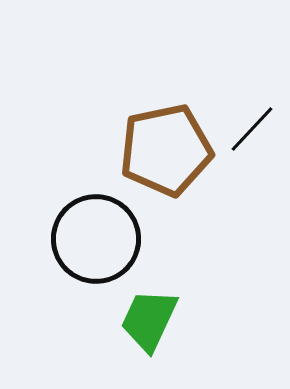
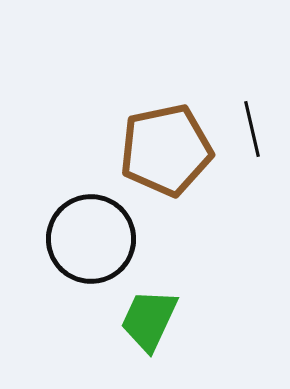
black line: rotated 56 degrees counterclockwise
black circle: moved 5 px left
